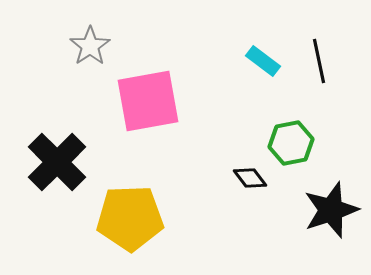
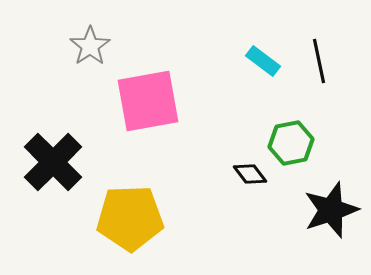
black cross: moved 4 px left
black diamond: moved 4 px up
